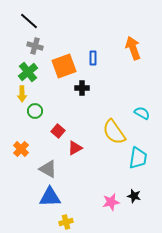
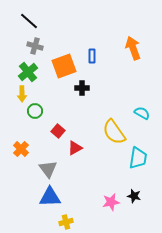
blue rectangle: moved 1 px left, 2 px up
gray triangle: rotated 24 degrees clockwise
